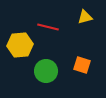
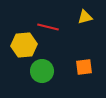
yellow hexagon: moved 4 px right
orange square: moved 2 px right, 2 px down; rotated 24 degrees counterclockwise
green circle: moved 4 px left
